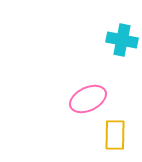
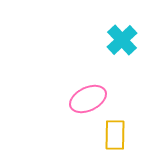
cyan cross: rotated 36 degrees clockwise
